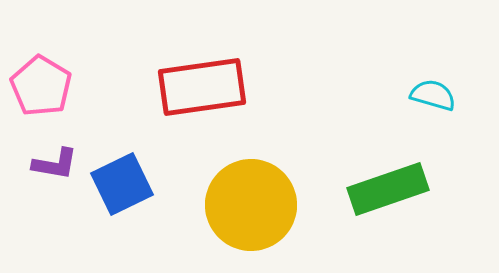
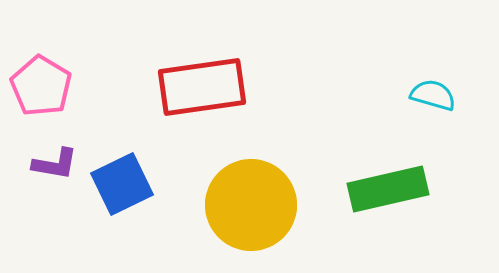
green rectangle: rotated 6 degrees clockwise
